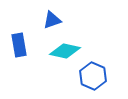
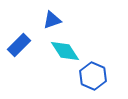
blue rectangle: rotated 55 degrees clockwise
cyan diamond: rotated 44 degrees clockwise
